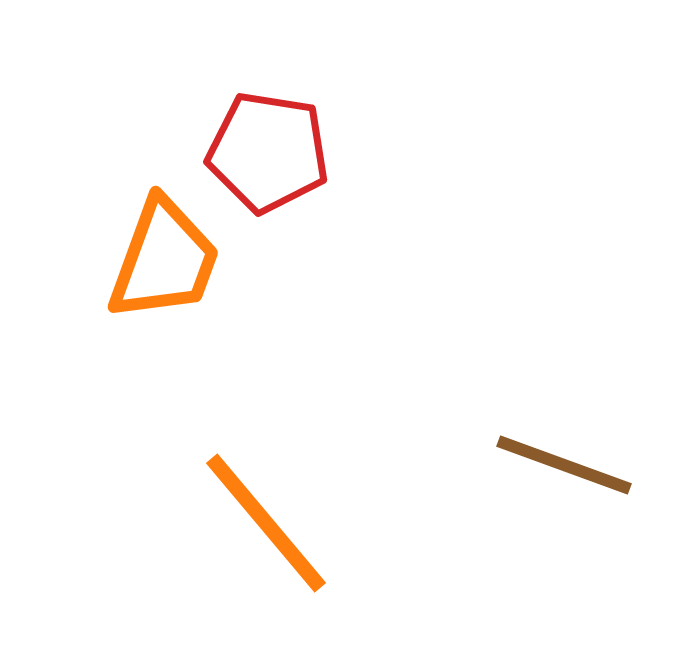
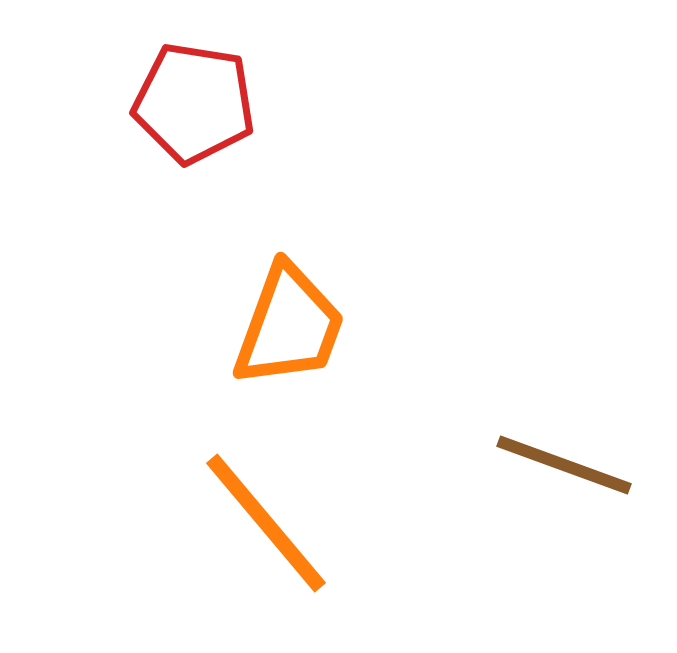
red pentagon: moved 74 px left, 49 px up
orange trapezoid: moved 125 px right, 66 px down
